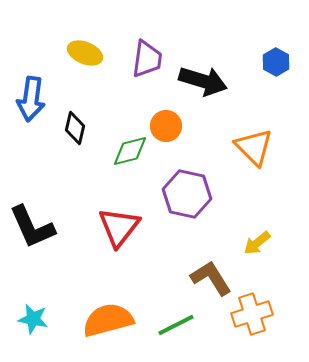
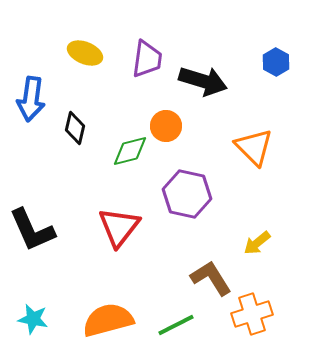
black L-shape: moved 3 px down
